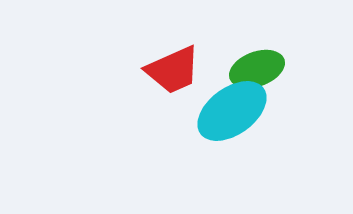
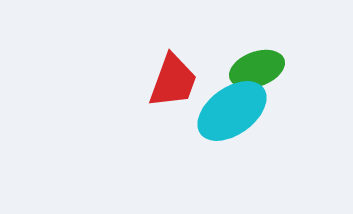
red trapezoid: moved 11 px down; rotated 46 degrees counterclockwise
